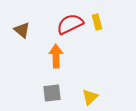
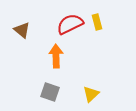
gray square: moved 2 px left, 1 px up; rotated 24 degrees clockwise
yellow triangle: moved 1 px right, 3 px up
